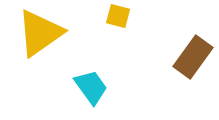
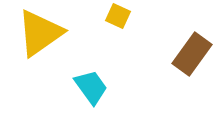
yellow square: rotated 10 degrees clockwise
brown rectangle: moved 1 px left, 3 px up
